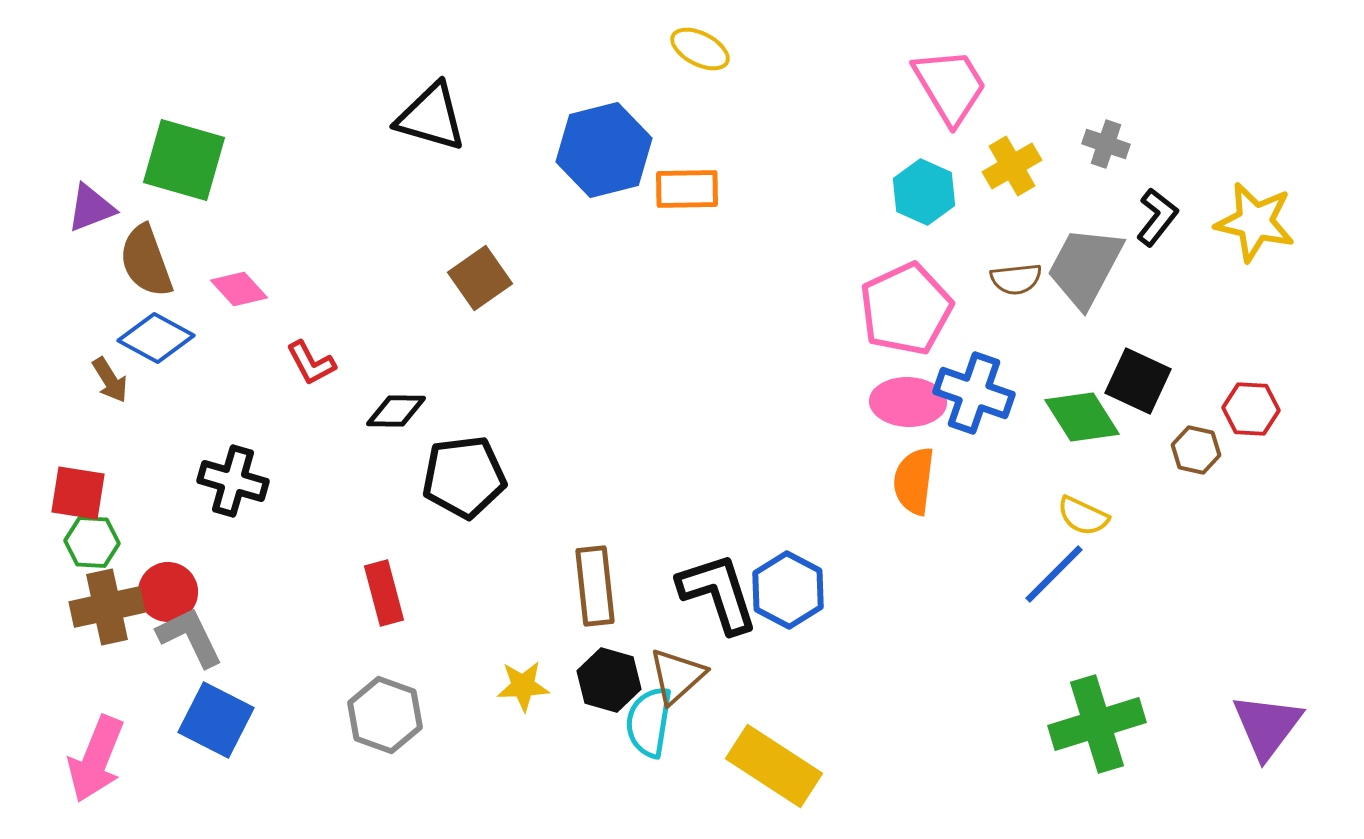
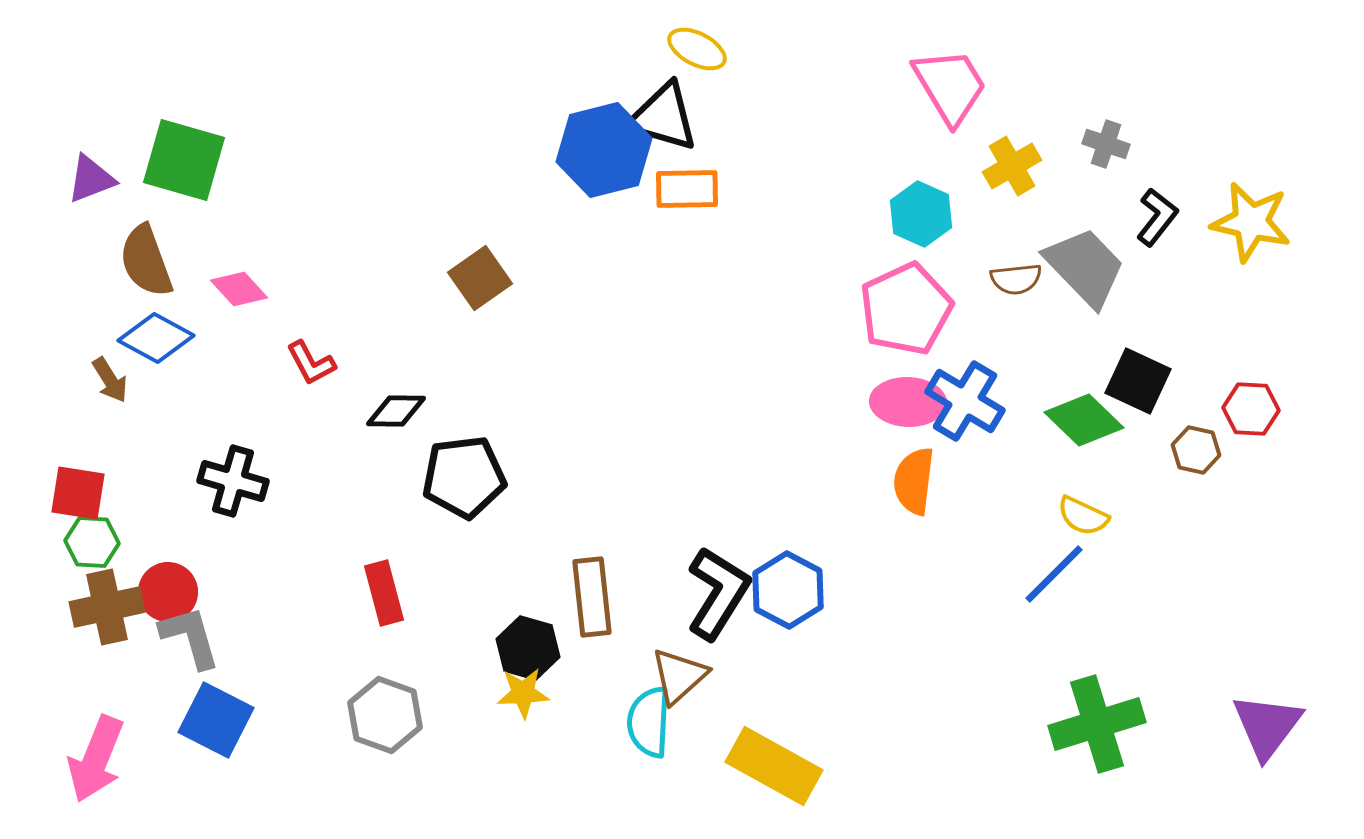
yellow ellipse at (700, 49): moved 3 px left
black triangle at (431, 117): moved 232 px right
cyan hexagon at (924, 192): moved 3 px left, 22 px down
purple triangle at (91, 208): moved 29 px up
yellow star at (1255, 222): moved 4 px left
gray trapezoid at (1085, 267): rotated 108 degrees clockwise
blue cross at (974, 393): moved 9 px left, 8 px down; rotated 12 degrees clockwise
green diamond at (1082, 417): moved 2 px right, 3 px down; rotated 14 degrees counterclockwise
brown rectangle at (595, 586): moved 3 px left, 11 px down
black L-shape at (718, 593): rotated 50 degrees clockwise
gray L-shape at (190, 637): rotated 10 degrees clockwise
brown triangle at (677, 676): moved 2 px right
black hexagon at (609, 680): moved 81 px left, 32 px up
yellow star at (523, 686): moved 7 px down
cyan semicircle at (649, 722): rotated 6 degrees counterclockwise
yellow rectangle at (774, 766): rotated 4 degrees counterclockwise
